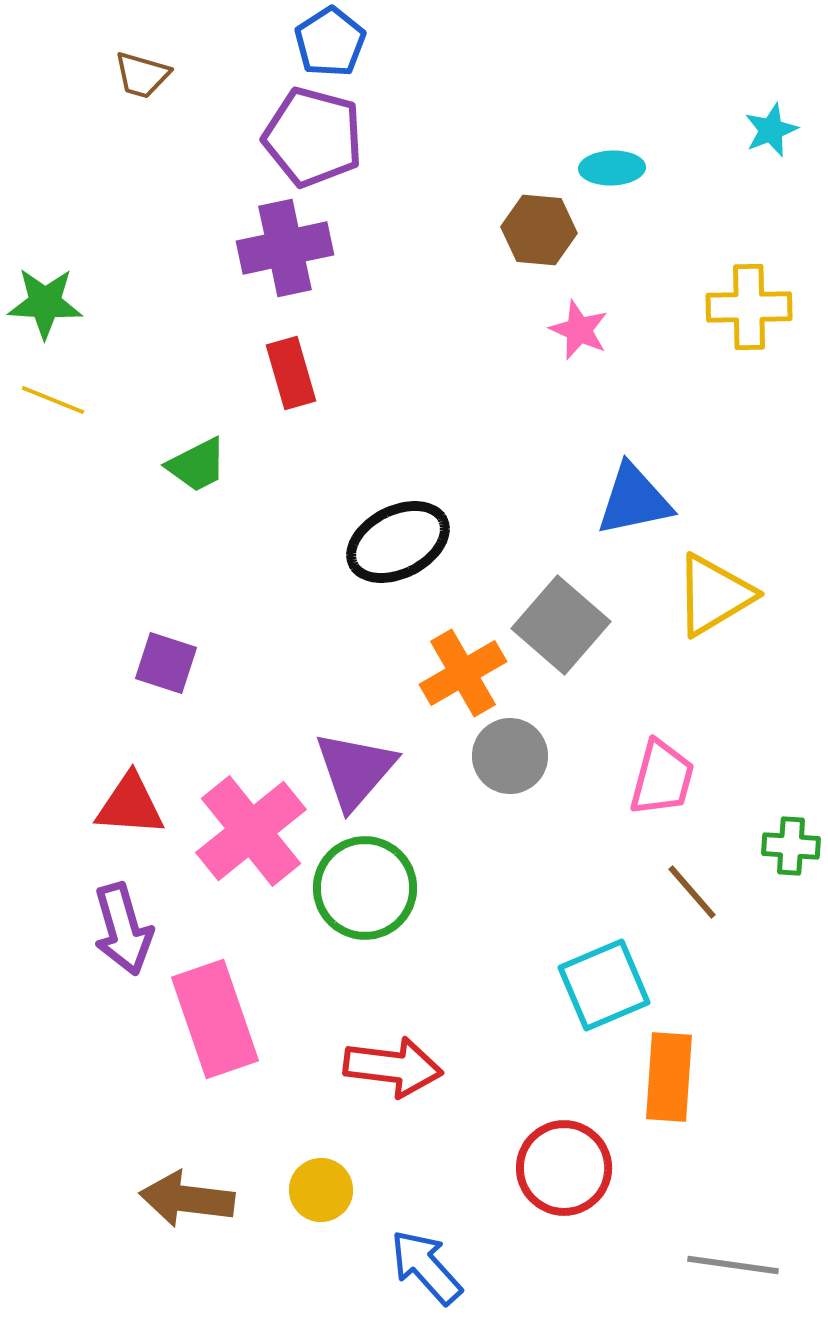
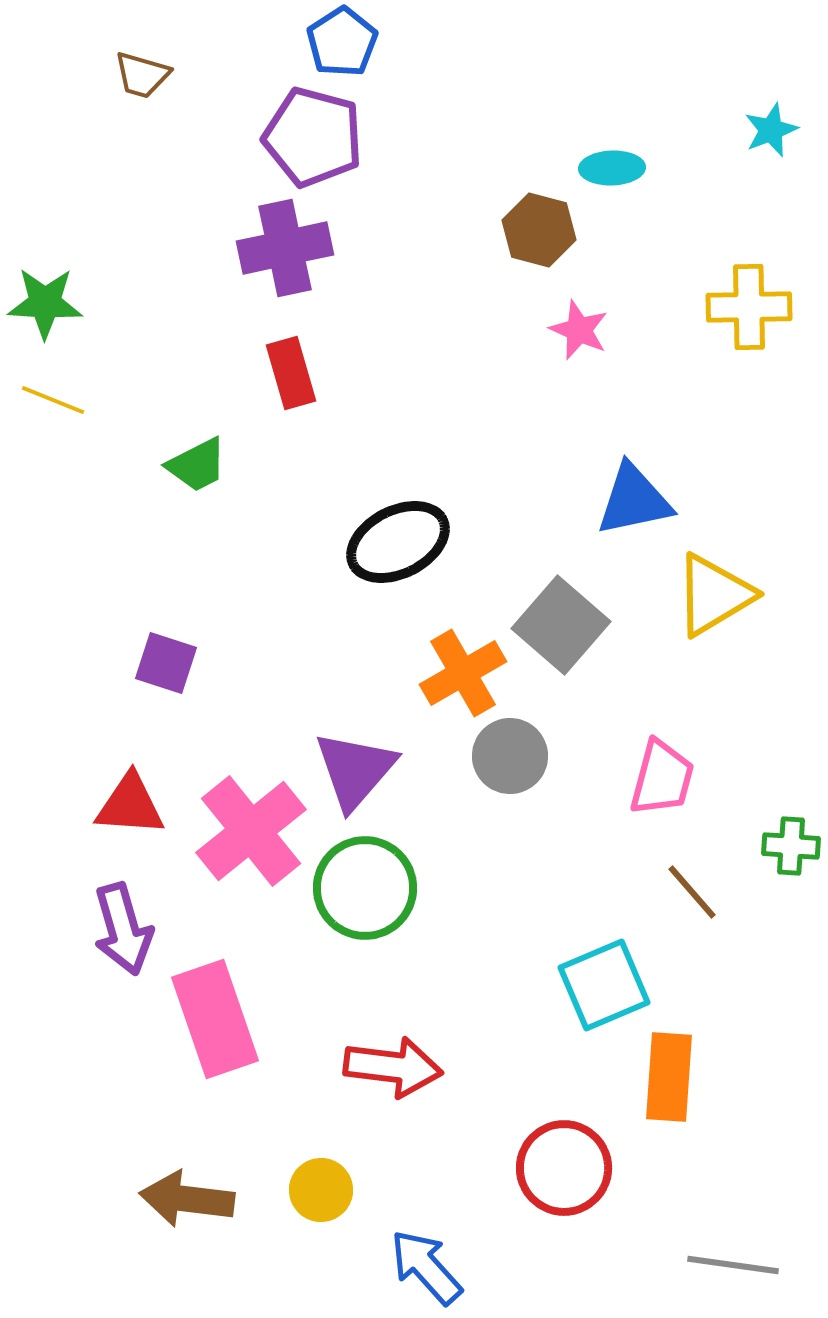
blue pentagon: moved 12 px right
brown hexagon: rotated 10 degrees clockwise
